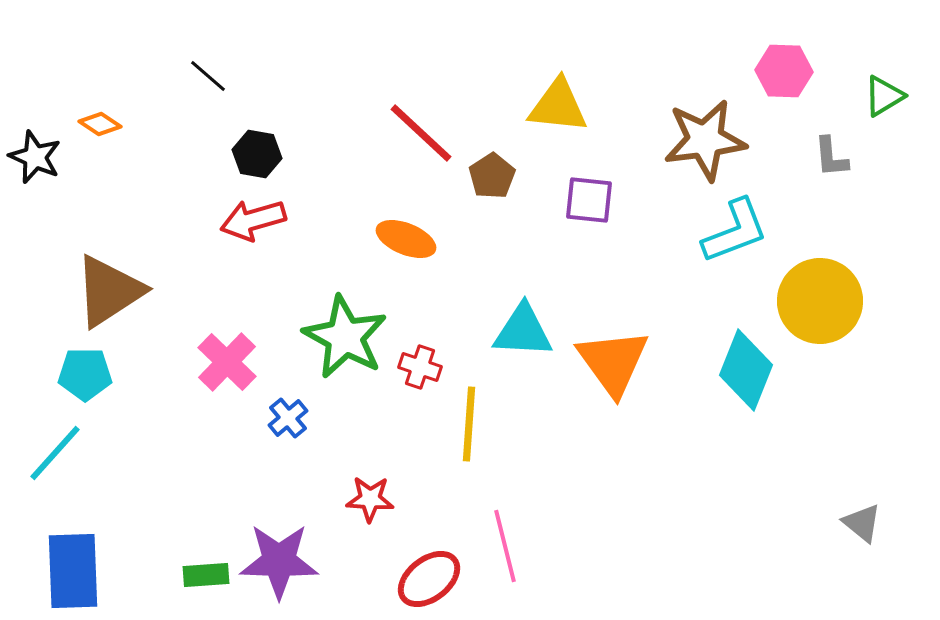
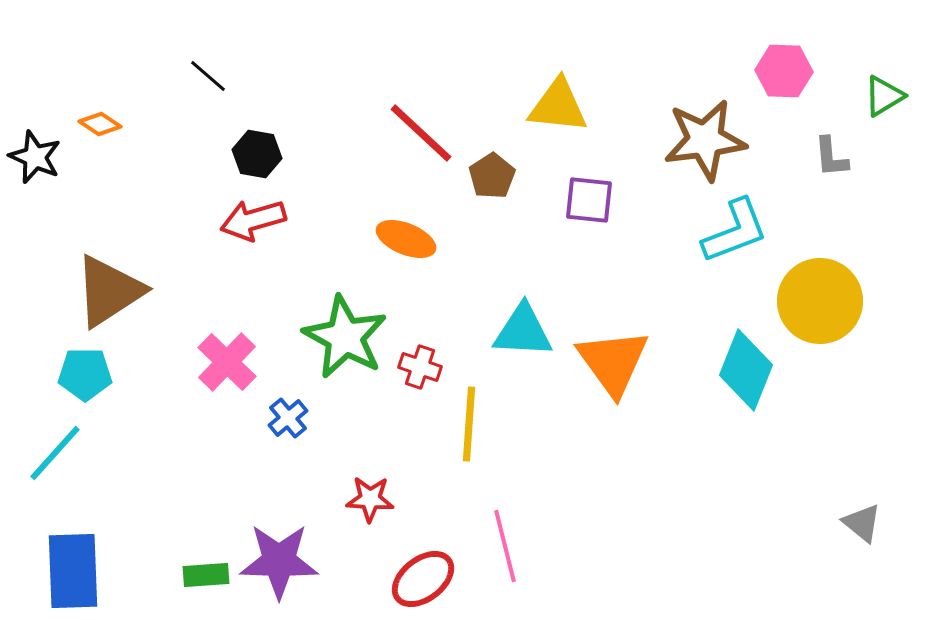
red ellipse: moved 6 px left
